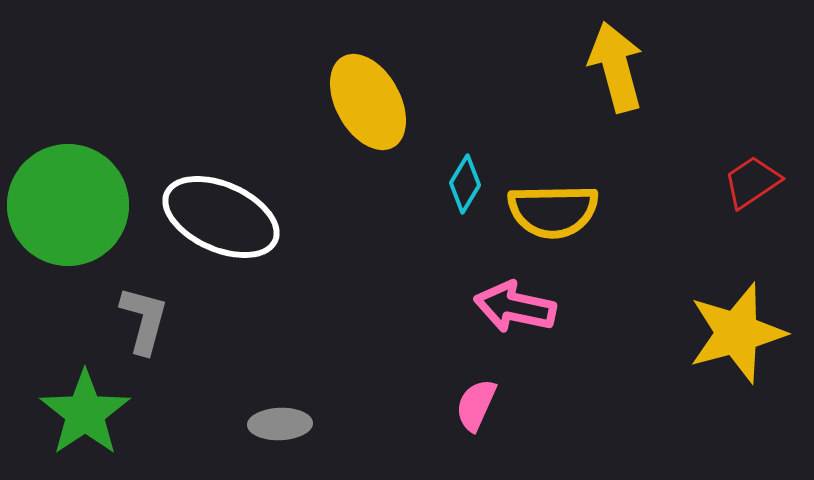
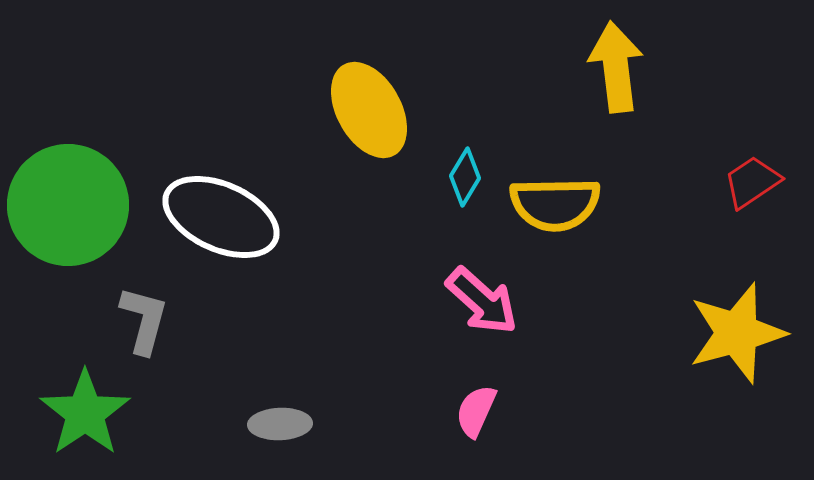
yellow arrow: rotated 8 degrees clockwise
yellow ellipse: moved 1 px right, 8 px down
cyan diamond: moved 7 px up
yellow semicircle: moved 2 px right, 7 px up
pink arrow: moved 33 px left, 6 px up; rotated 150 degrees counterclockwise
pink semicircle: moved 6 px down
